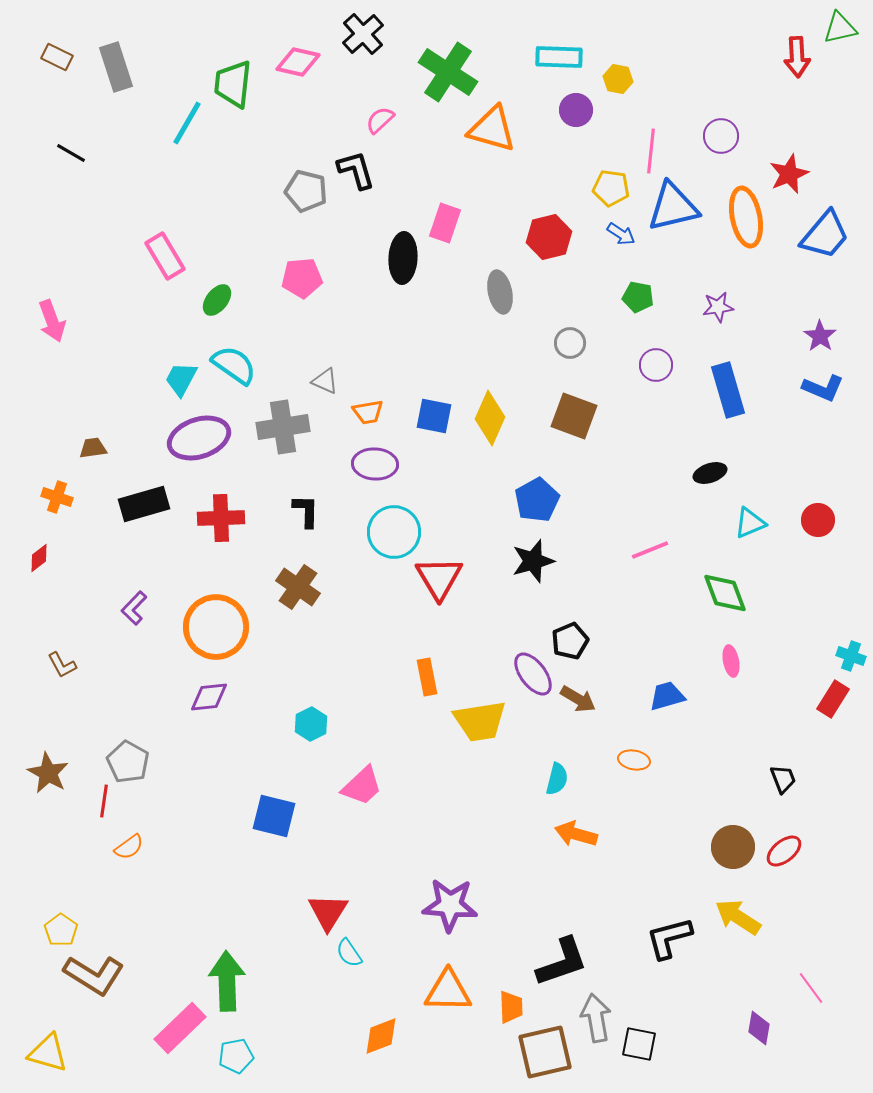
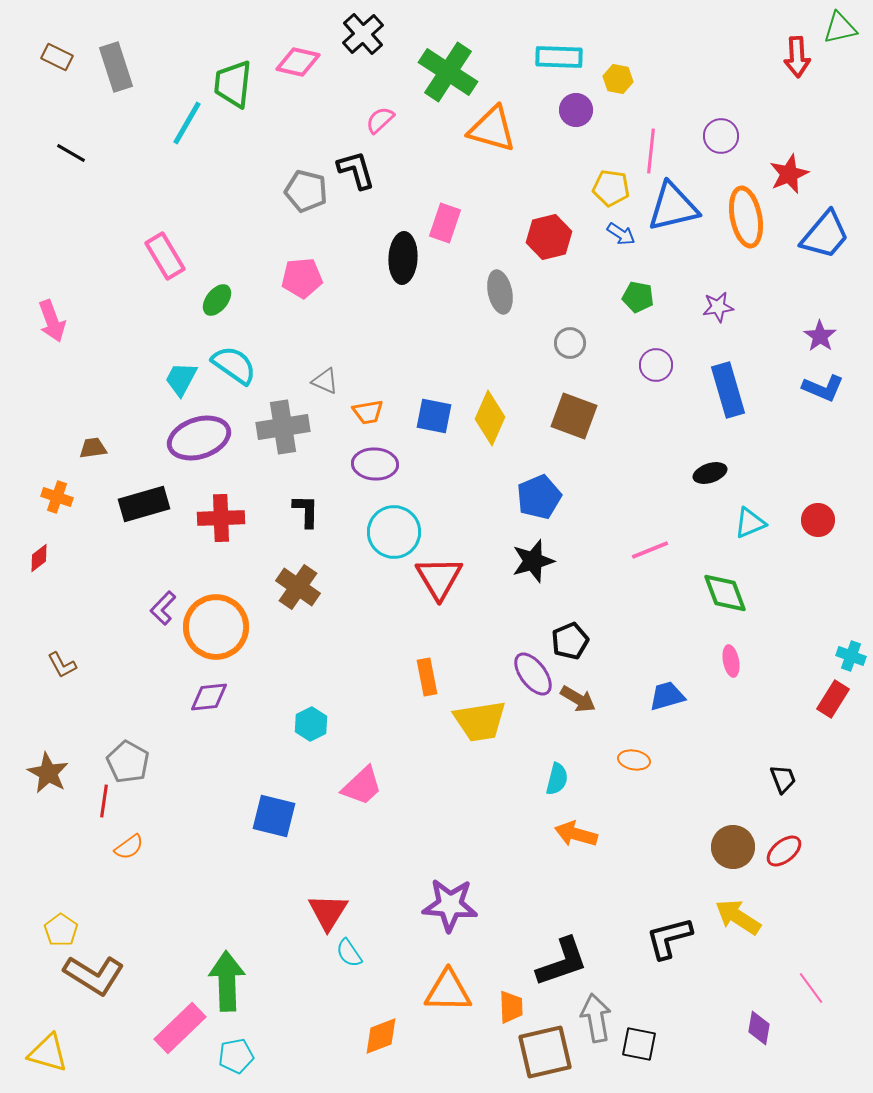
blue pentagon at (537, 500): moved 2 px right, 3 px up; rotated 6 degrees clockwise
purple L-shape at (134, 608): moved 29 px right
